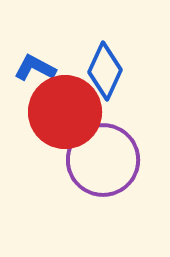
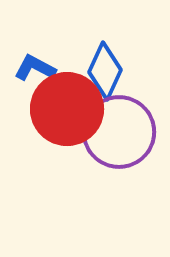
red circle: moved 2 px right, 3 px up
purple circle: moved 16 px right, 28 px up
